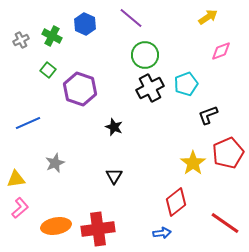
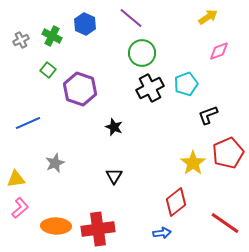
pink diamond: moved 2 px left
green circle: moved 3 px left, 2 px up
orange ellipse: rotated 12 degrees clockwise
